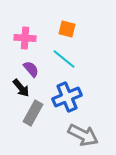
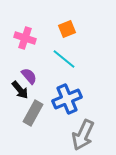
orange square: rotated 36 degrees counterclockwise
pink cross: rotated 15 degrees clockwise
purple semicircle: moved 2 px left, 7 px down
black arrow: moved 1 px left, 2 px down
blue cross: moved 2 px down
gray arrow: rotated 88 degrees clockwise
